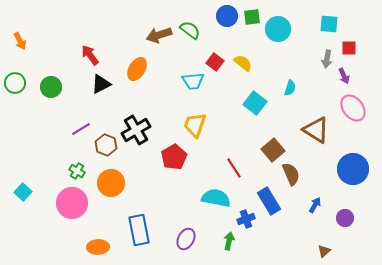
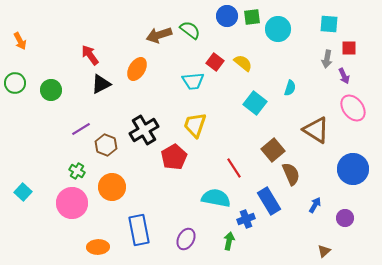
green circle at (51, 87): moved 3 px down
black cross at (136, 130): moved 8 px right
orange circle at (111, 183): moved 1 px right, 4 px down
